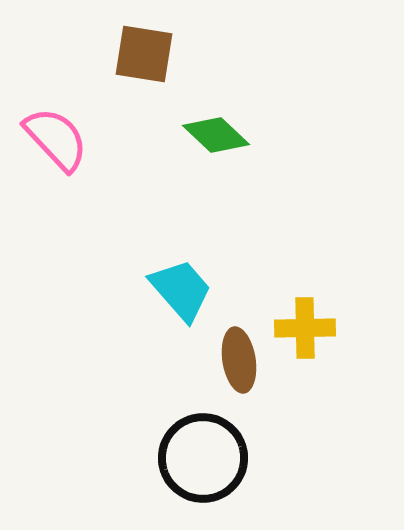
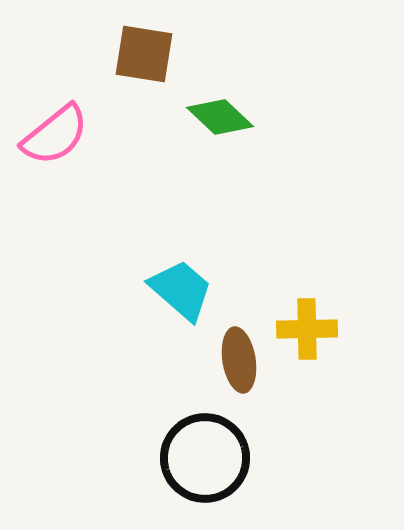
green diamond: moved 4 px right, 18 px up
pink semicircle: moved 1 px left, 4 px up; rotated 94 degrees clockwise
cyan trapezoid: rotated 8 degrees counterclockwise
yellow cross: moved 2 px right, 1 px down
black circle: moved 2 px right
